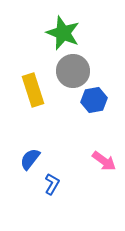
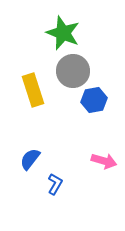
pink arrow: rotated 20 degrees counterclockwise
blue L-shape: moved 3 px right
